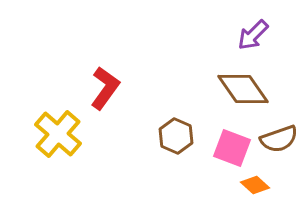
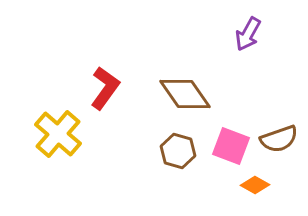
purple arrow: moved 5 px left, 1 px up; rotated 16 degrees counterclockwise
brown diamond: moved 58 px left, 5 px down
brown hexagon: moved 2 px right, 15 px down; rotated 8 degrees counterclockwise
pink square: moved 1 px left, 2 px up
orange diamond: rotated 12 degrees counterclockwise
